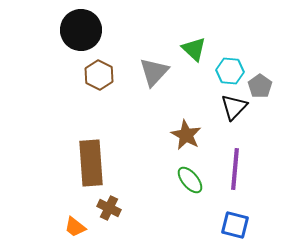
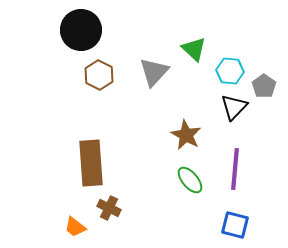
gray pentagon: moved 4 px right
